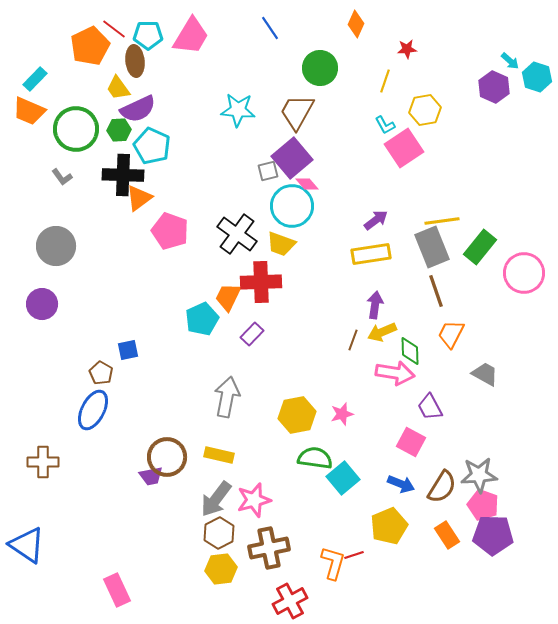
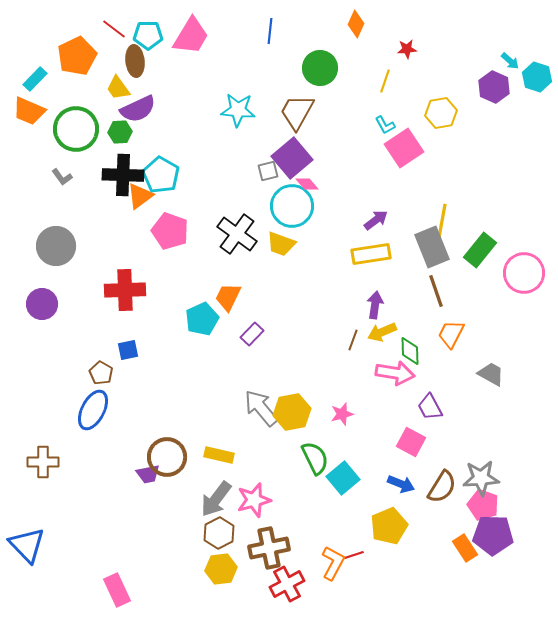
blue line at (270, 28): moved 3 px down; rotated 40 degrees clockwise
orange pentagon at (90, 46): moved 13 px left, 10 px down
yellow hexagon at (425, 110): moved 16 px right, 3 px down
green hexagon at (119, 130): moved 1 px right, 2 px down
cyan pentagon at (152, 146): moved 9 px right, 29 px down; rotated 6 degrees clockwise
orange triangle at (139, 198): moved 1 px right, 2 px up
yellow line at (442, 221): rotated 72 degrees counterclockwise
green rectangle at (480, 247): moved 3 px down
red cross at (261, 282): moved 136 px left, 8 px down
gray trapezoid at (485, 374): moved 6 px right
gray arrow at (227, 397): moved 34 px right, 11 px down; rotated 51 degrees counterclockwise
yellow hexagon at (297, 415): moved 5 px left, 3 px up
green semicircle at (315, 458): rotated 56 degrees clockwise
gray star at (479, 475): moved 2 px right, 3 px down
purple trapezoid at (151, 476): moved 3 px left, 2 px up
orange rectangle at (447, 535): moved 18 px right, 13 px down
blue triangle at (27, 545): rotated 12 degrees clockwise
orange L-shape at (333, 563): rotated 12 degrees clockwise
red cross at (290, 601): moved 3 px left, 17 px up
